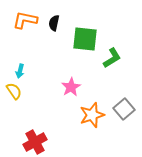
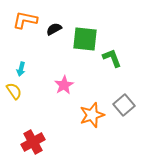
black semicircle: moved 6 px down; rotated 49 degrees clockwise
green L-shape: rotated 80 degrees counterclockwise
cyan arrow: moved 1 px right, 2 px up
pink star: moved 7 px left, 2 px up
gray square: moved 4 px up
red cross: moved 2 px left
